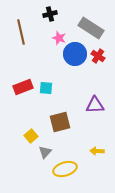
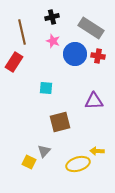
black cross: moved 2 px right, 3 px down
brown line: moved 1 px right
pink star: moved 6 px left, 3 px down
red cross: rotated 24 degrees counterclockwise
red rectangle: moved 9 px left, 25 px up; rotated 36 degrees counterclockwise
purple triangle: moved 1 px left, 4 px up
yellow square: moved 2 px left, 26 px down; rotated 24 degrees counterclockwise
gray triangle: moved 1 px left, 1 px up
yellow ellipse: moved 13 px right, 5 px up
